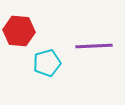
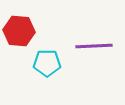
cyan pentagon: rotated 16 degrees clockwise
